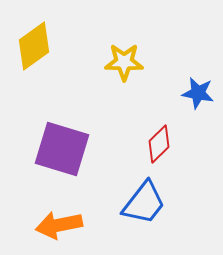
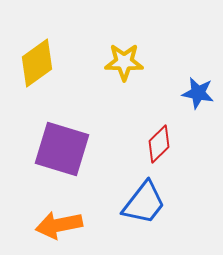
yellow diamond: moved 3 px right, 17 px down
